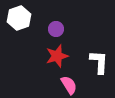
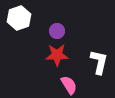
purple circle: moved 1 px right, 2 px down
red star: moved 1 px up; rotated 15 degrees clockwise
white L-shape: rotated 10 degrees clockwise
